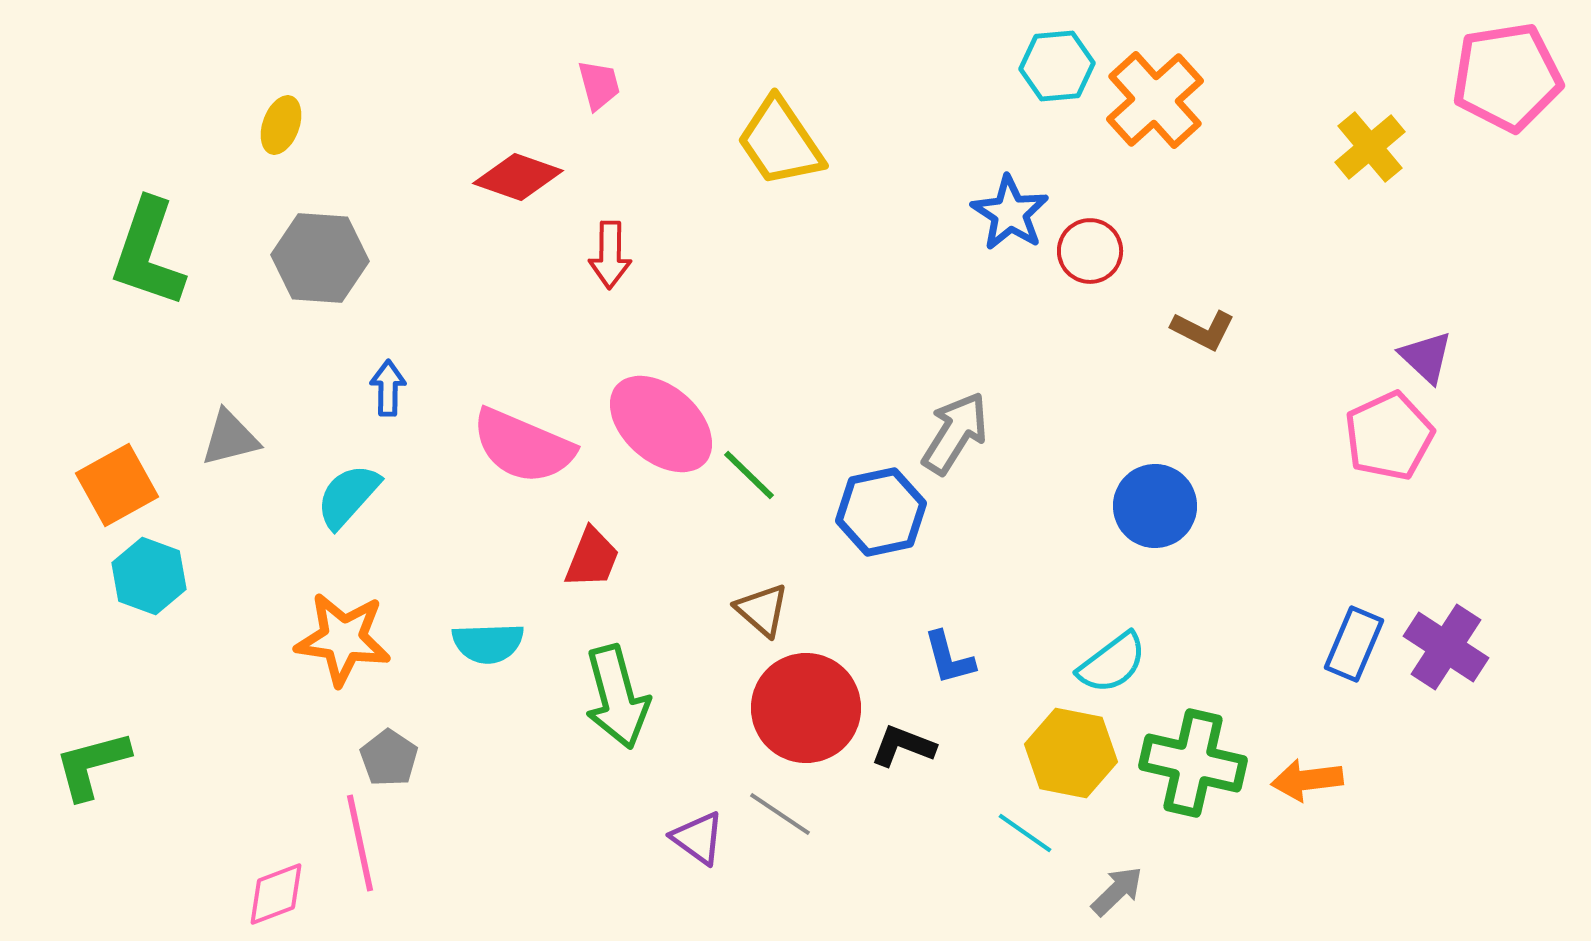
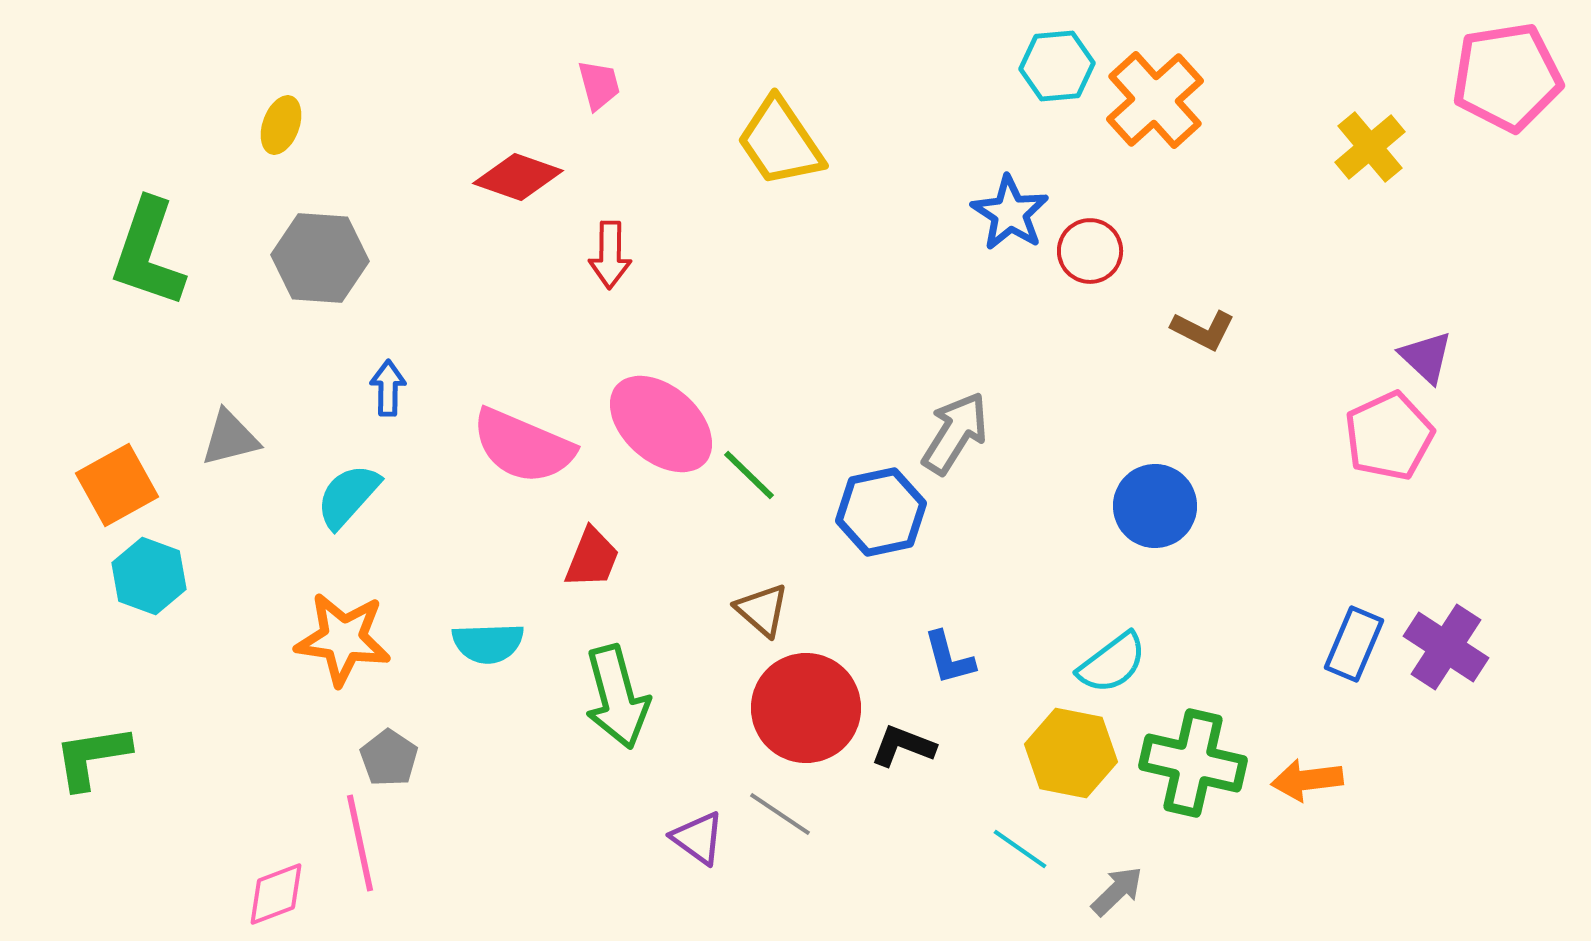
green L-shape at (92, 765): moved 8 px up; rotated 6 degrees clockwise
cyan line at (1025, 833): moved 5 px left, 16 px down
